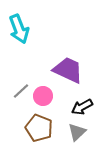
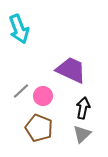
purple trapezoid: moved 3 px right
black arrow: moved 1 px right, 1 px down; rotated 130 degrees clockwise
gray triangle: moved 5 px right, 2 px down
